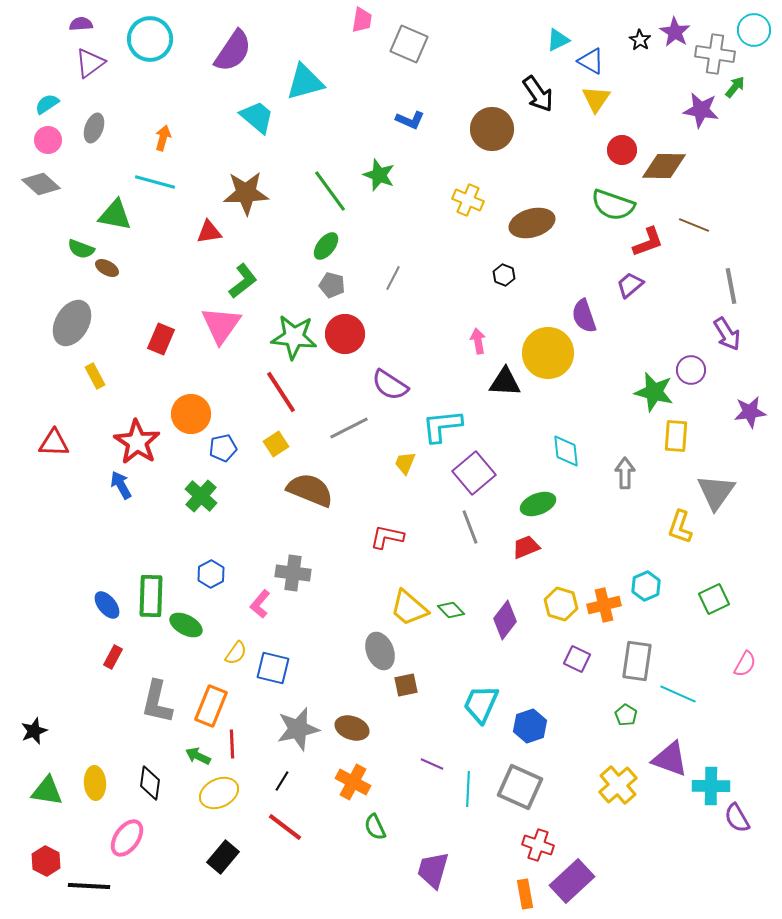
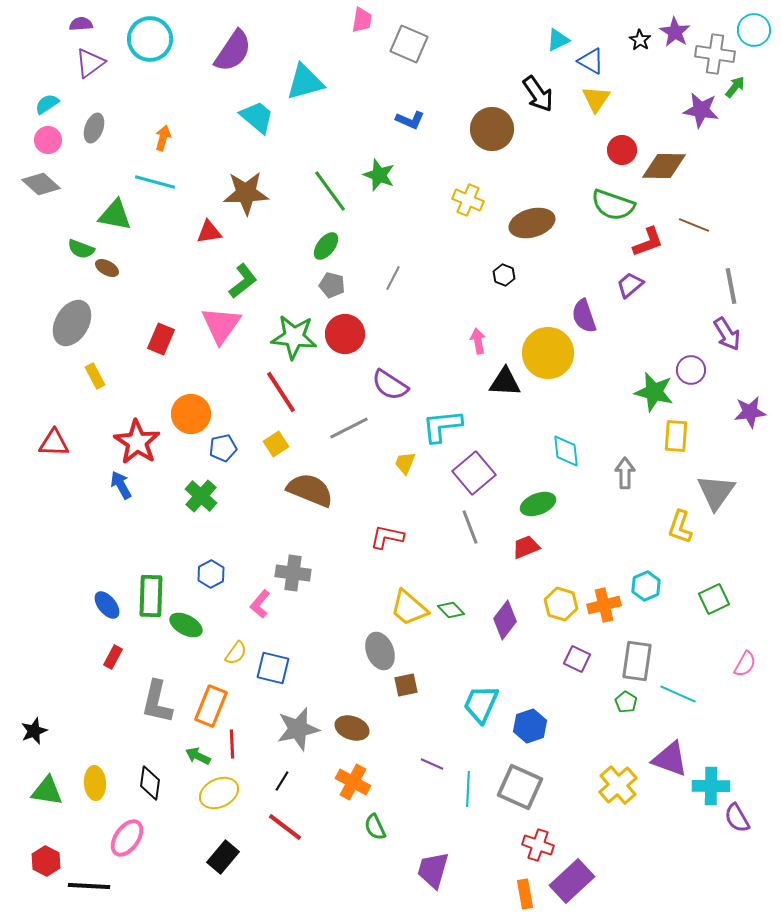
green pentagon at (626, 715): moved 13 px up
